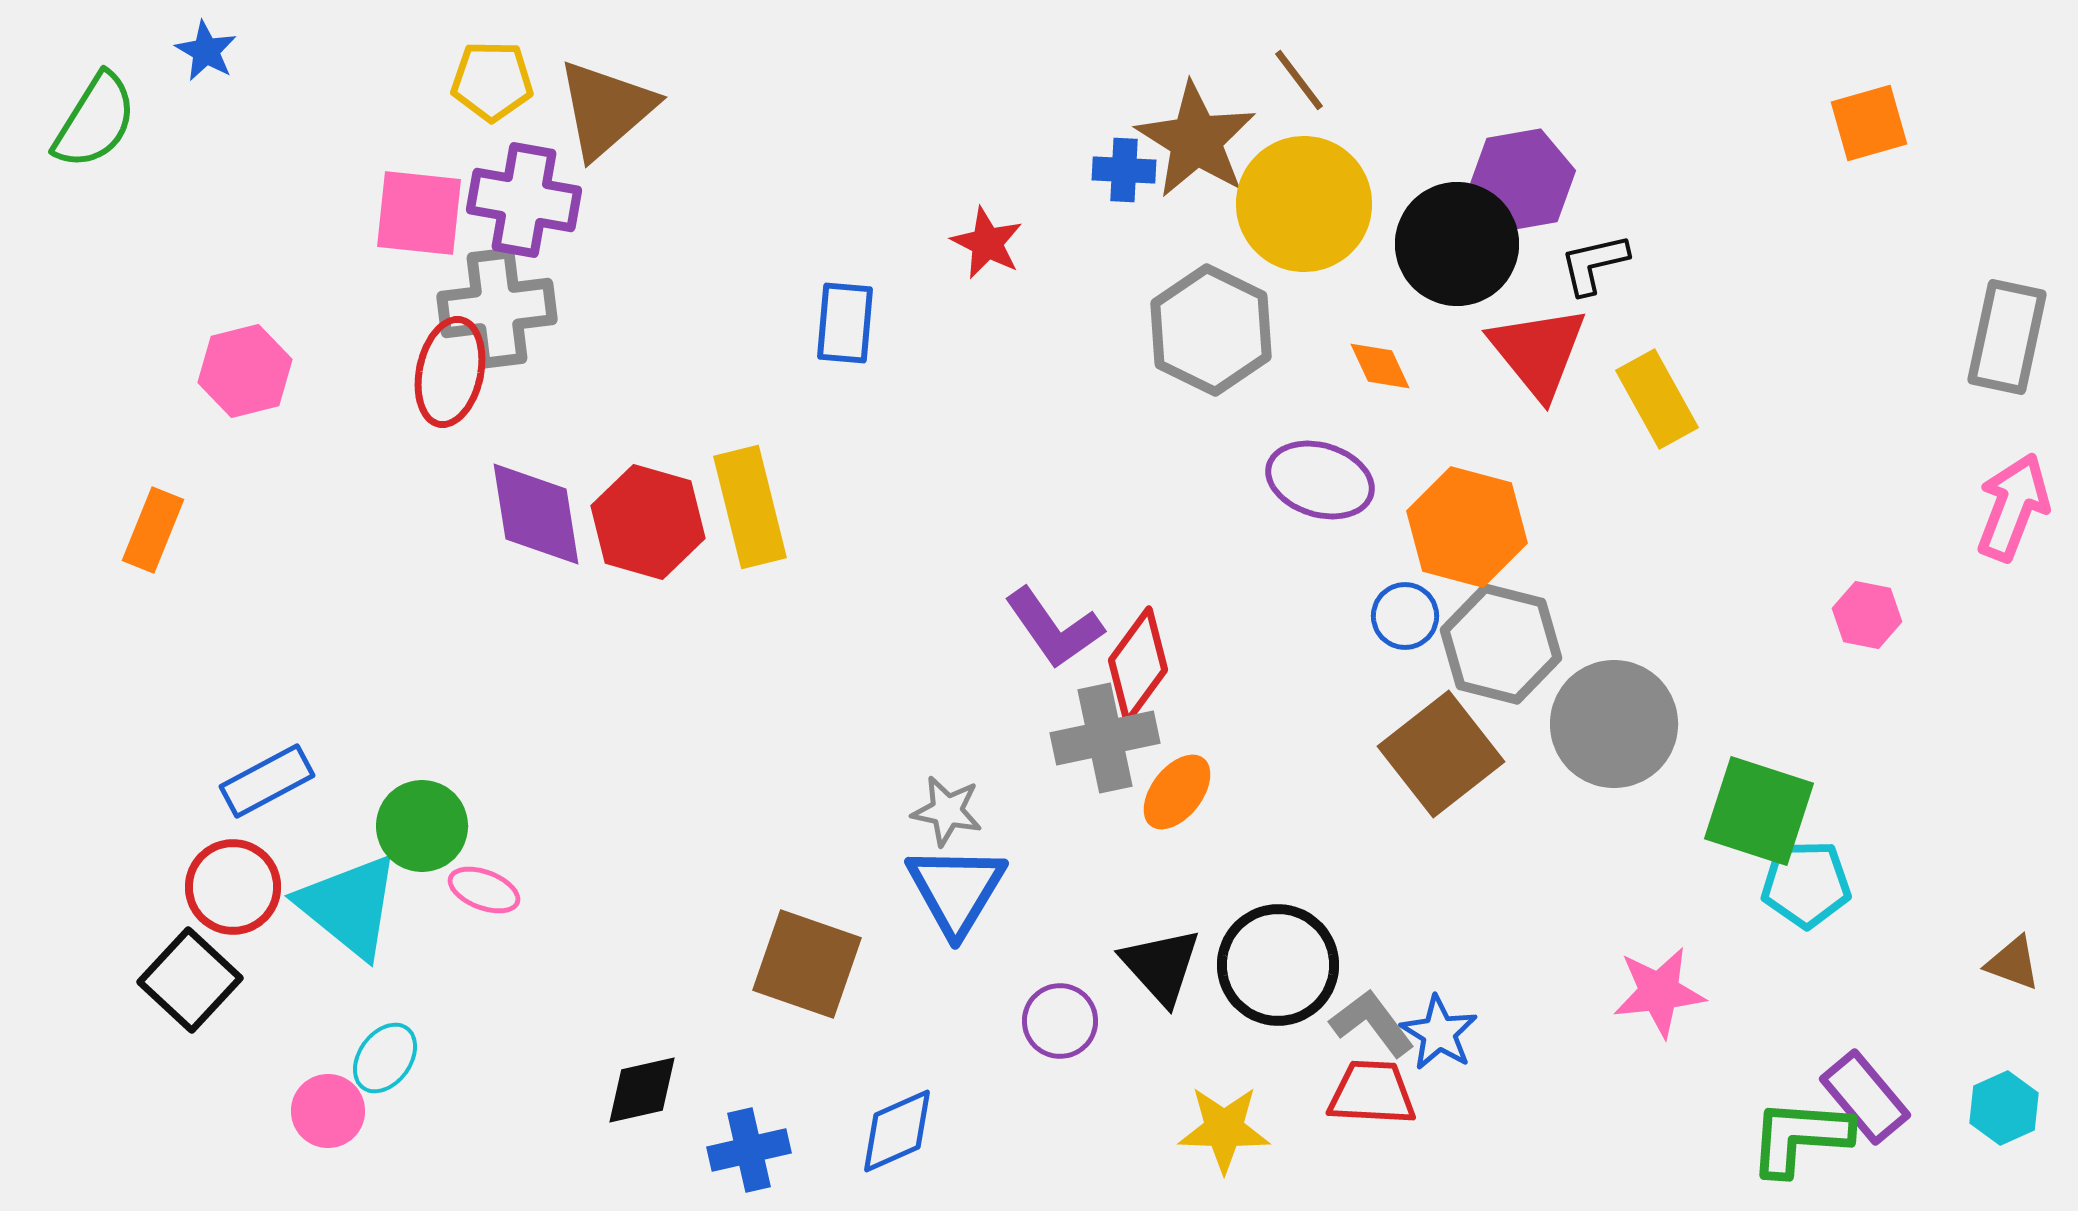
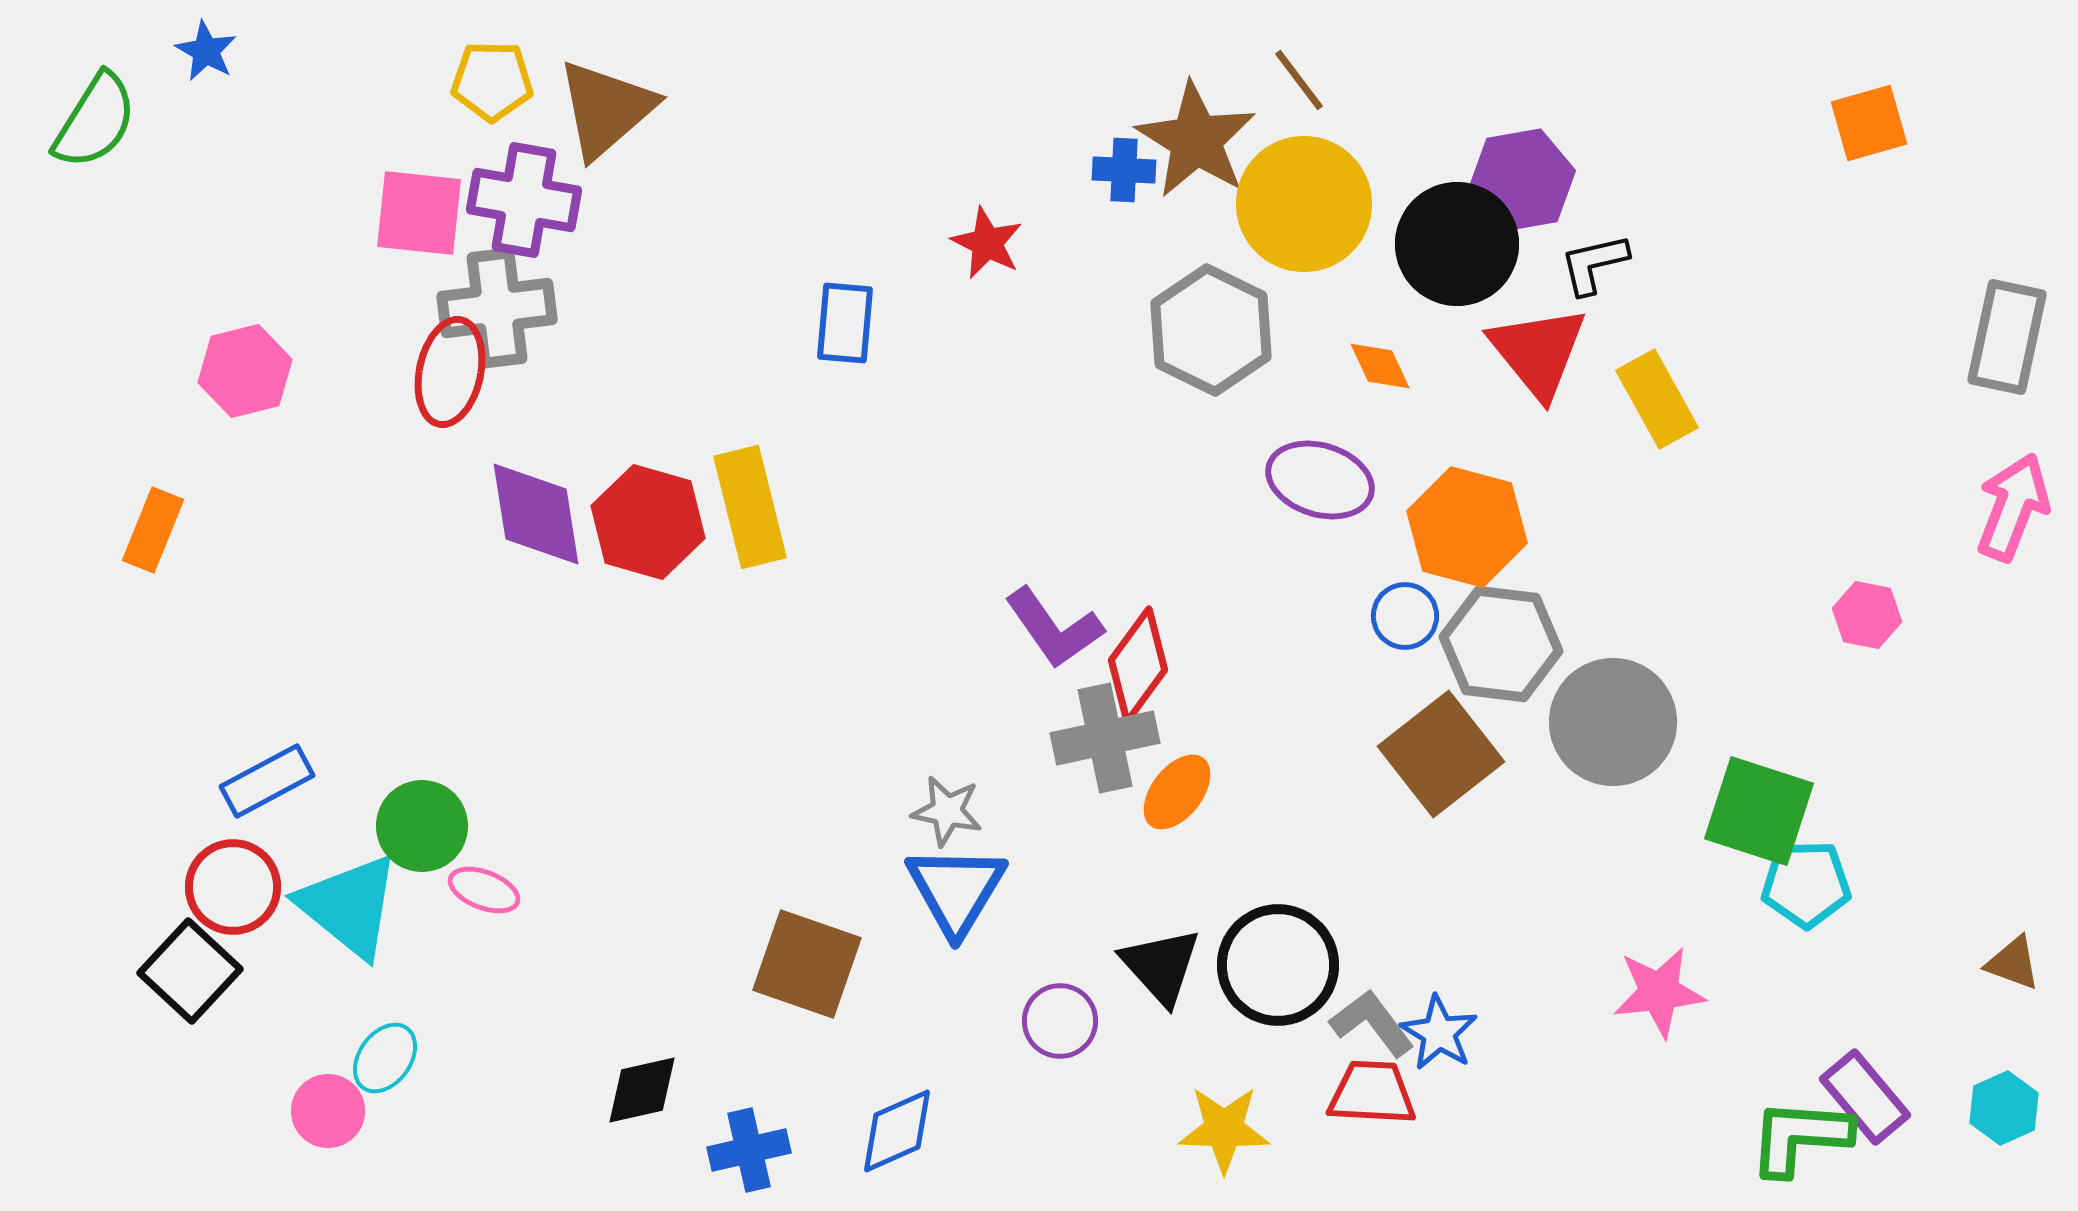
gray hexagon at (1501, 644): rotated 7 degrees counterclockwise
gray circle at (1614, 724): moved 1 px left, 2 px up
black square at (190, 980): moved 9 px up
